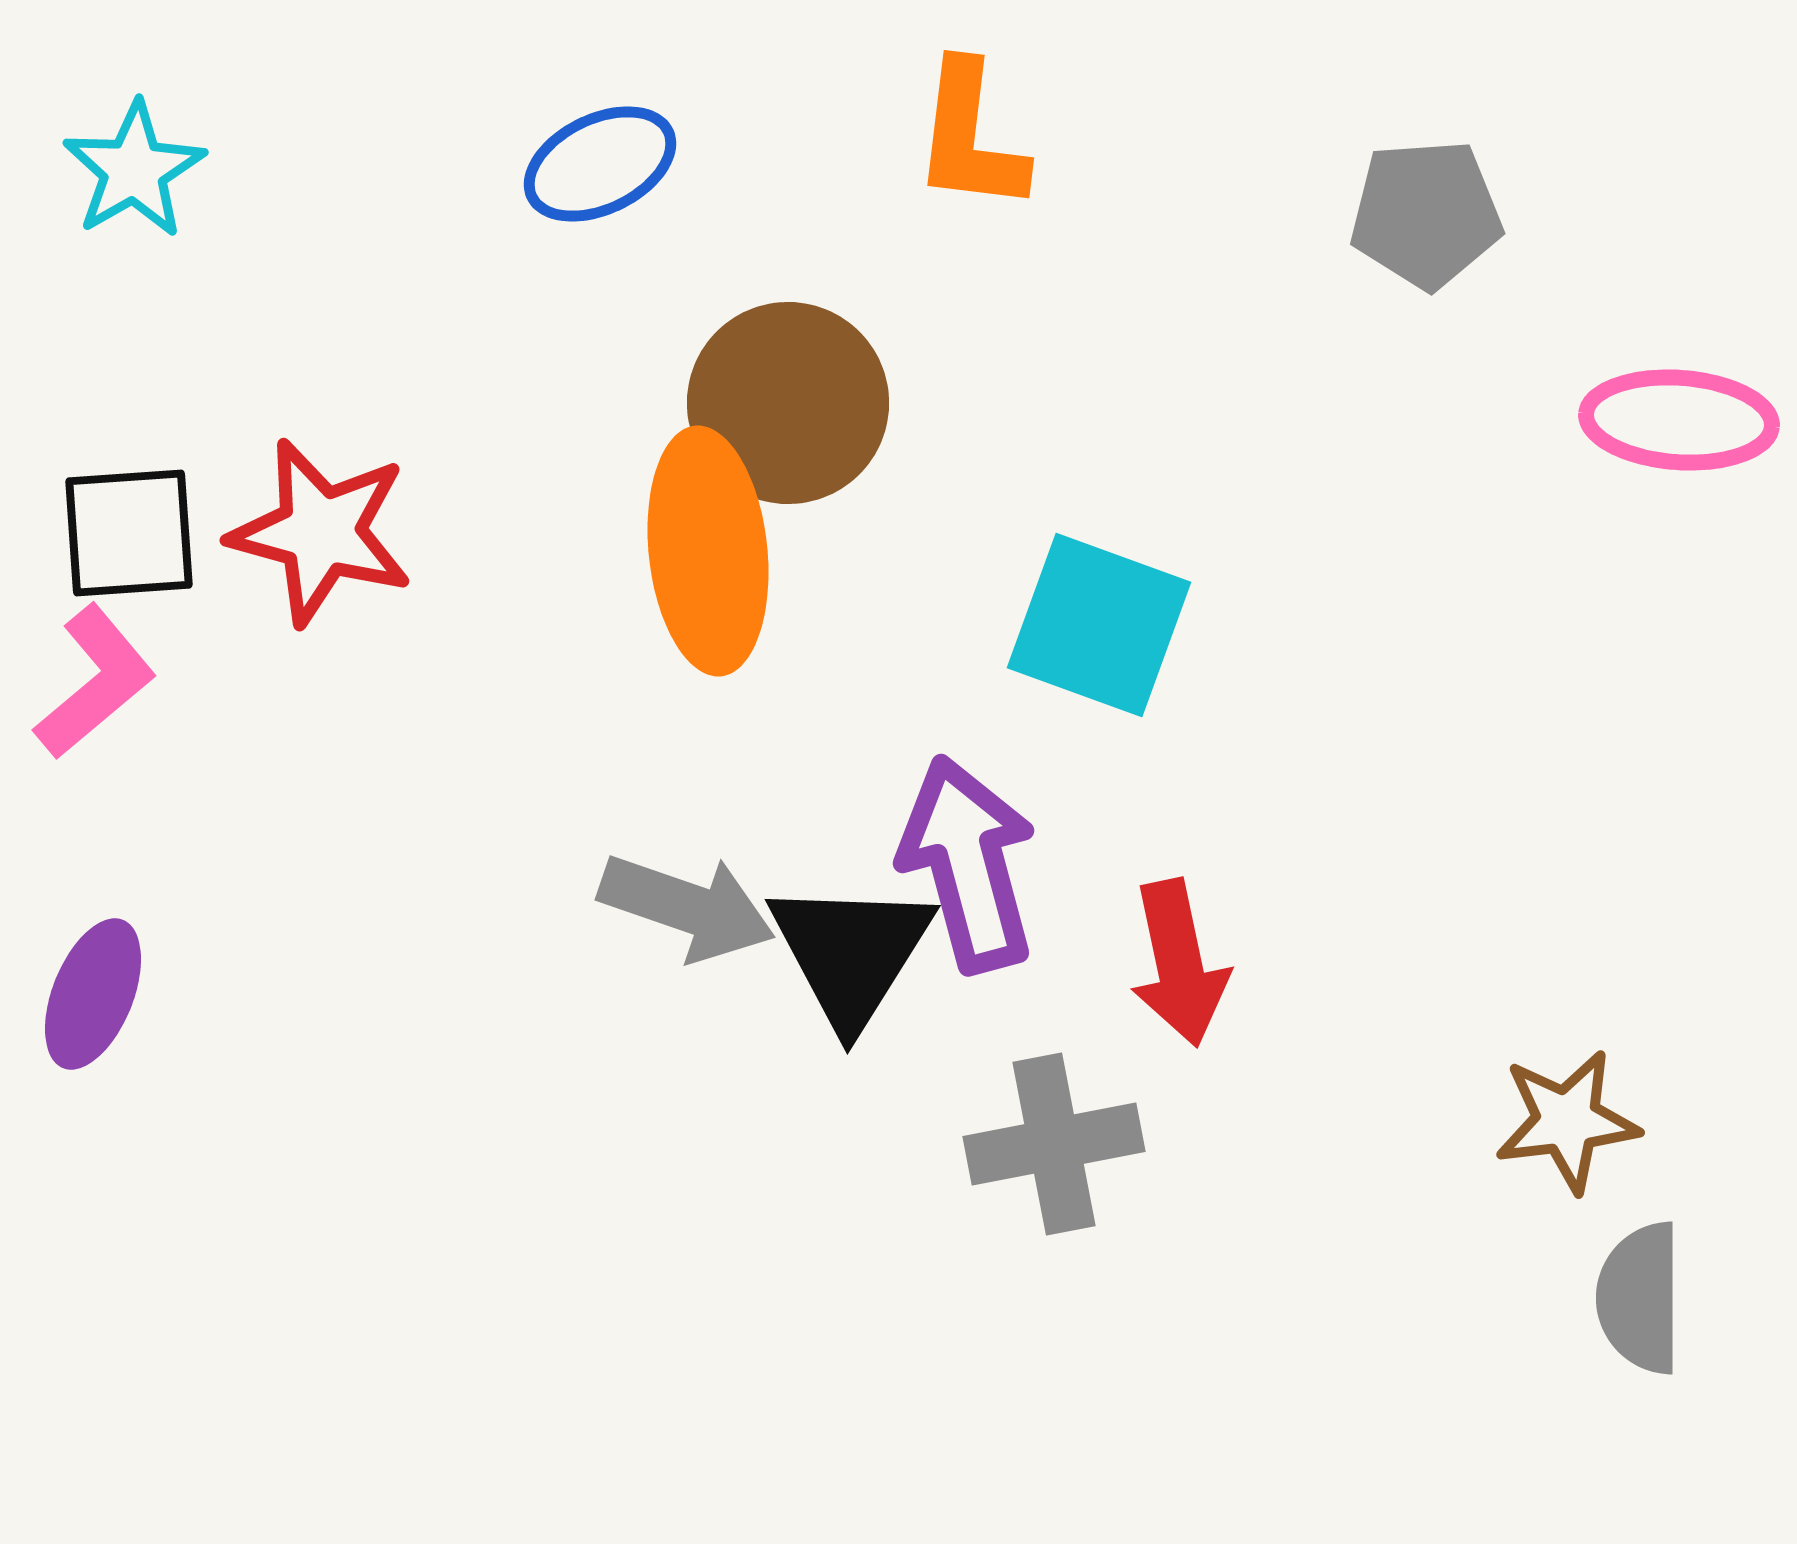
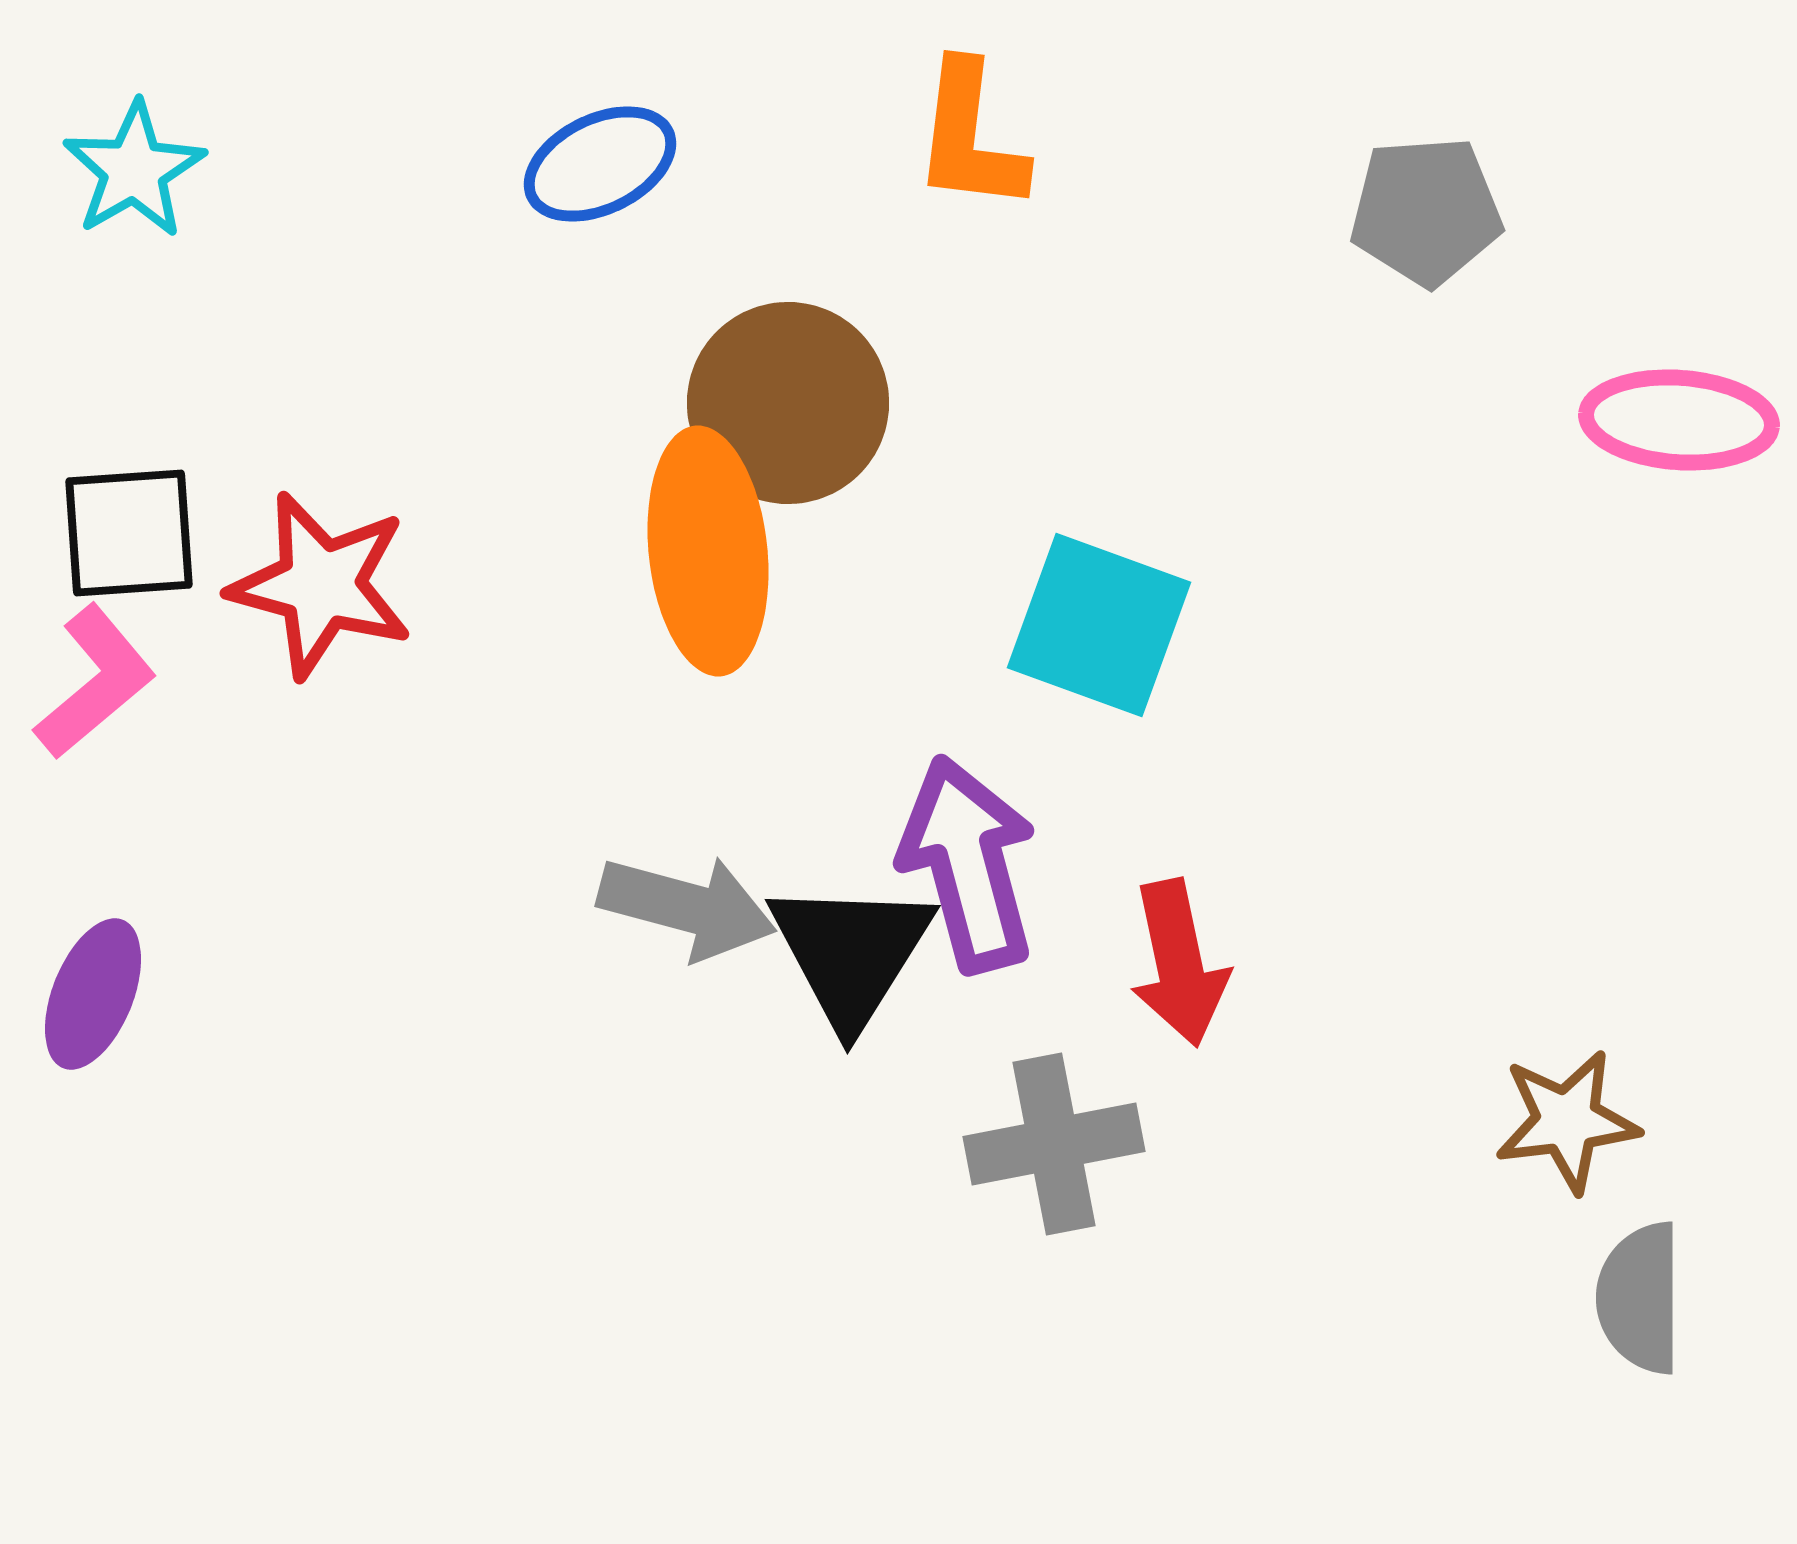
gray pentagon: moved 3 px up
red star: moved 53 px down
gray arrow: rotated 4 degrees counterclockwise
